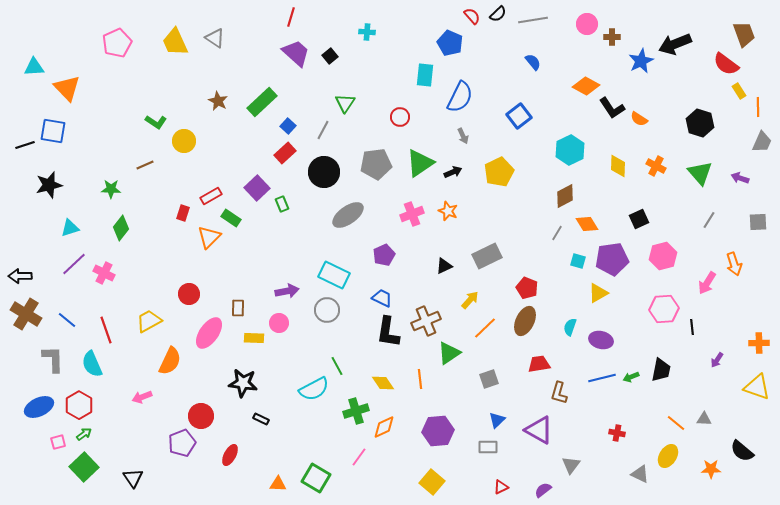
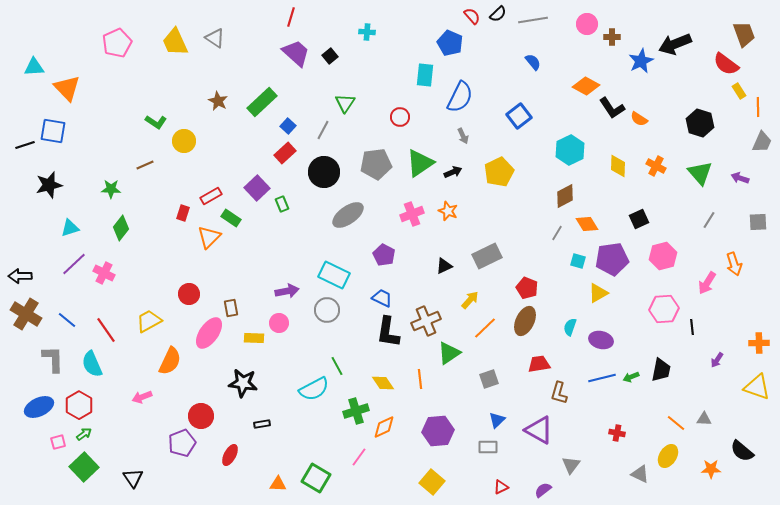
purple pentagon at (384, 255): rotated 20 degrees counterclockwise
brown rectangle at (238, 308): moved 7 px left; rotated 12 degrees counterclockwise
red line at (106, 330): rotated 16 degrees counterclockwise
black rectangle at (261, 419): moved 1 px right, 5 px down; rotated 35 degrees counterclockwise
